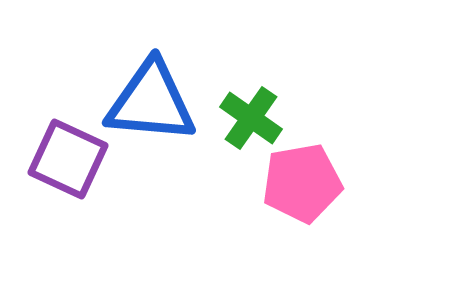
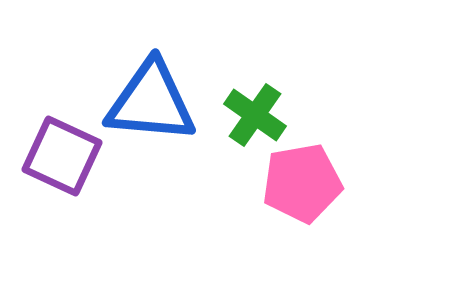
green cross: moved 4 px right, 3 px up
purple square: moved 6 px left, 3 px up
